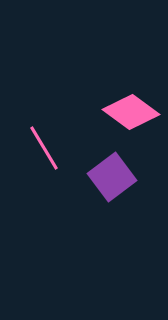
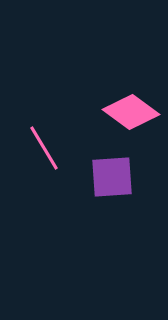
purple square: rotated 33 degrees clockwise
